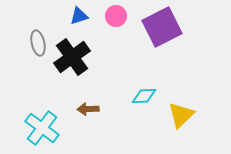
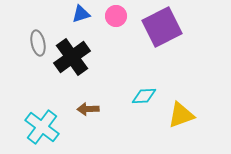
blue triangle: moved 2 px right, 2 px up
yellow triangle: rotated 24 degrees clockwise
cyan cross: moved 1 px up
